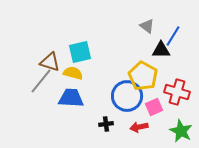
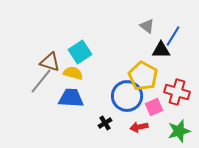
cyan square: rotated 20 degrees counterclockwise
black cross: moved 1 px left, 1 px up; rotated 24 degrees counterclockwise
green star: moved 2 px left; rotated 30 degrees clockwise
